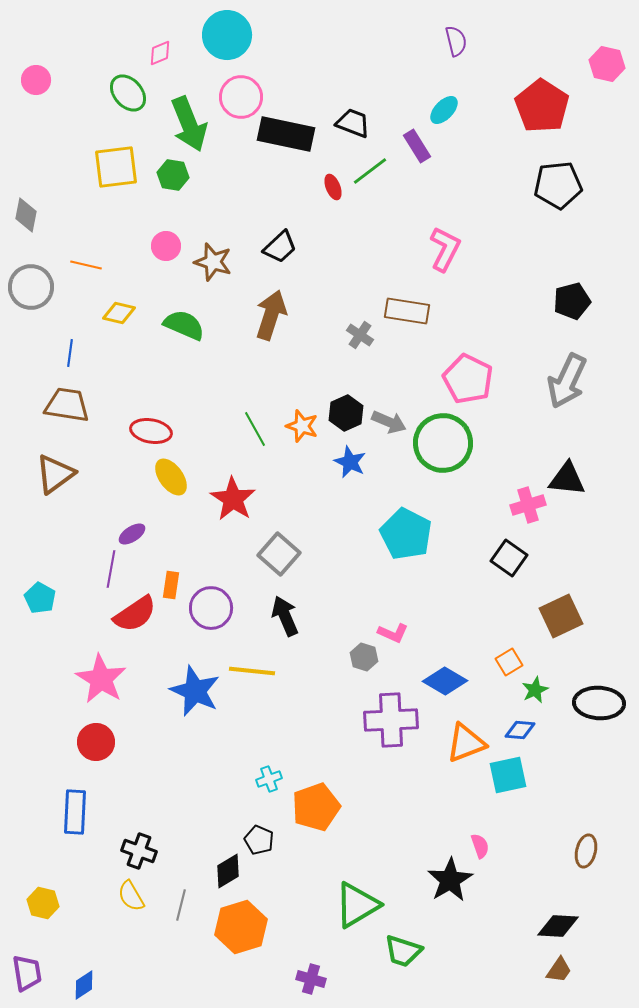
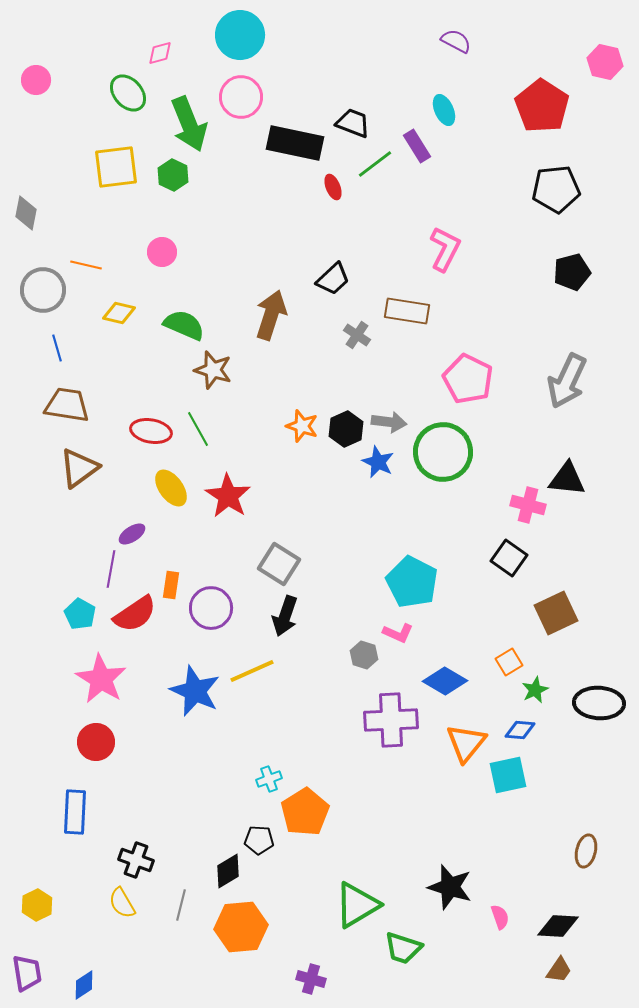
cyan circle at (227, 35): moved 13 px right
purple semicircle at (456, 41): rotated 48 degrees counterclockwise
pink diamond at (160, 53): rotated 8 degrees clockwise
pink hexagon at (607, 64): moved 2 px left, 2 px up
cyan ellipse at (444, 110): rotated 68 degrees counterclockwise
black rectangle at (286, 134): moved 9 px right, 9 px down
green line at (370, 171): moved 5 px right, 7 px up
green hexagon at (173, 175): rotated 16 degrees clockwise
black pentagon at (558, 185): moved 2 px left, 4 px down
gray diamond at (26, 215): moved 2 px up
pink circle at (166, 246): moved 4 px left, 6 px down
black trapezoid at (280, 247): moved 53 px right, 32 px down
brown star at (213, 262): moved 108 px down
gray circle at (31, 287): moved 12 px right, 3 px down
black pentagon at (572, 301): moved 29 px up
gray cross at (360, 335): moved 3 px left
blue line at (70, 353): moved 13 px left, 5 px up; rotated 24 degrees counterclockwise
black hexagon at (346, 413): moved 16 px down
gray arrow at (389, 422): rotated 16 degrees counterclockwise
green line at (255, 429): moved 57 px left
green circle at (443, 443): moved 9 px down
blue star at (350, 462): moved 28 px right
brown triangle at (55, 474): moved 24 px right, 6 px up
yellow ellipse at (171, 477): moved 11 px down
red star at (233, 499): moved 5 px left, 3 px up
pink cross at (528, 505): rotated 32 degrees clockwise
cyan pentagon at (406, 534): moved 6 px right, 48 px down
gray square at (279, 554): moved 10 px down; rotated 9 degrees counterclockwise
cyan pentagon at (40, 598): moved 40 px right, 16 px down
black arrow at (285, 616): rotated 138 degrees counterclockwise
brown square at (561, 616): moved 5 px left, 3 px up
pink L-shape at (393, 633): moved 5 px right
gray hexagon at (364, 657): moved 2 px up
yellow line at (252, 671): rotated 30 degrees counterclockwise
orange triangle at (466, 743): rotated 30 degrees counterclockwise
orange pentagon at (316, 807): moved 11 px left, 5 px down; rotated 12 degrees counterclockwise
black pentagon at (259, 840): rotated 20 degrees counterclockwise
pink semicircle at (480, 846): moved 20 px right, 71 px down
black cross at (139, 851): moved 3 px left, 9 px down
black star at (450, 880): moved 7 px down; rotated 24 degrees counterclockwise
yellow semicircle at (131, 896): moved 9 px left, 7 px down
yellow hexagon at (43, 903): moved 6 px left, 2 px down; rotated 20 degrees clockwise
orange hexagon at (241, 927): rotated 12 degrees clockwise
green trapezoid at (403, 951): moved 3 px up
